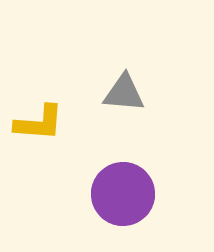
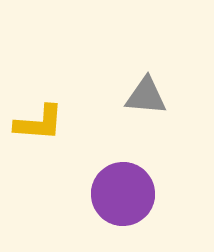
gray triangle: moved 22 px right, 3 px down
